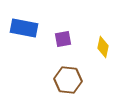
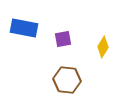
yellow diamond: rotated 20 degrees clockwise
brown hexagon: moved 1 px left
